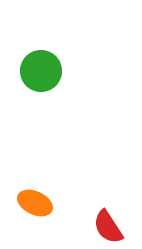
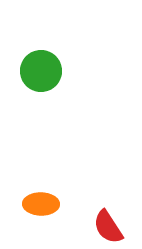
orange ellipse: moved 6 px right, 1 px down; rotated 24 degrees counterclockwise
